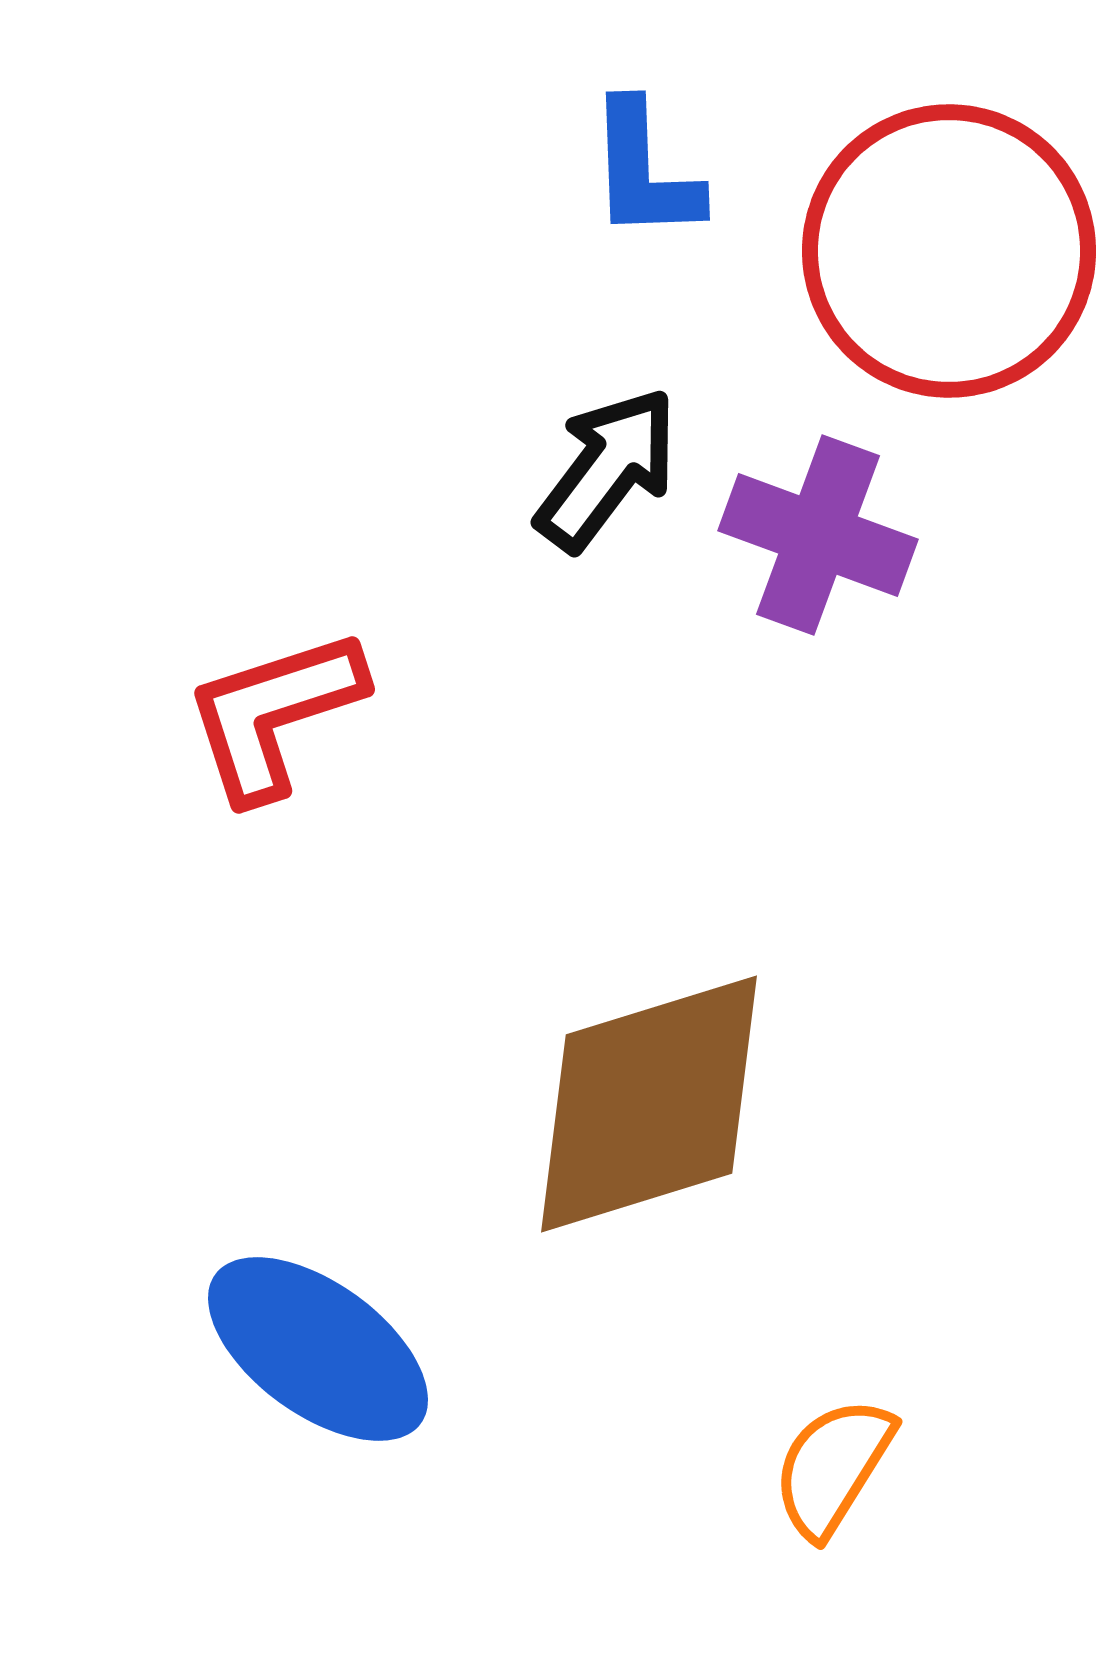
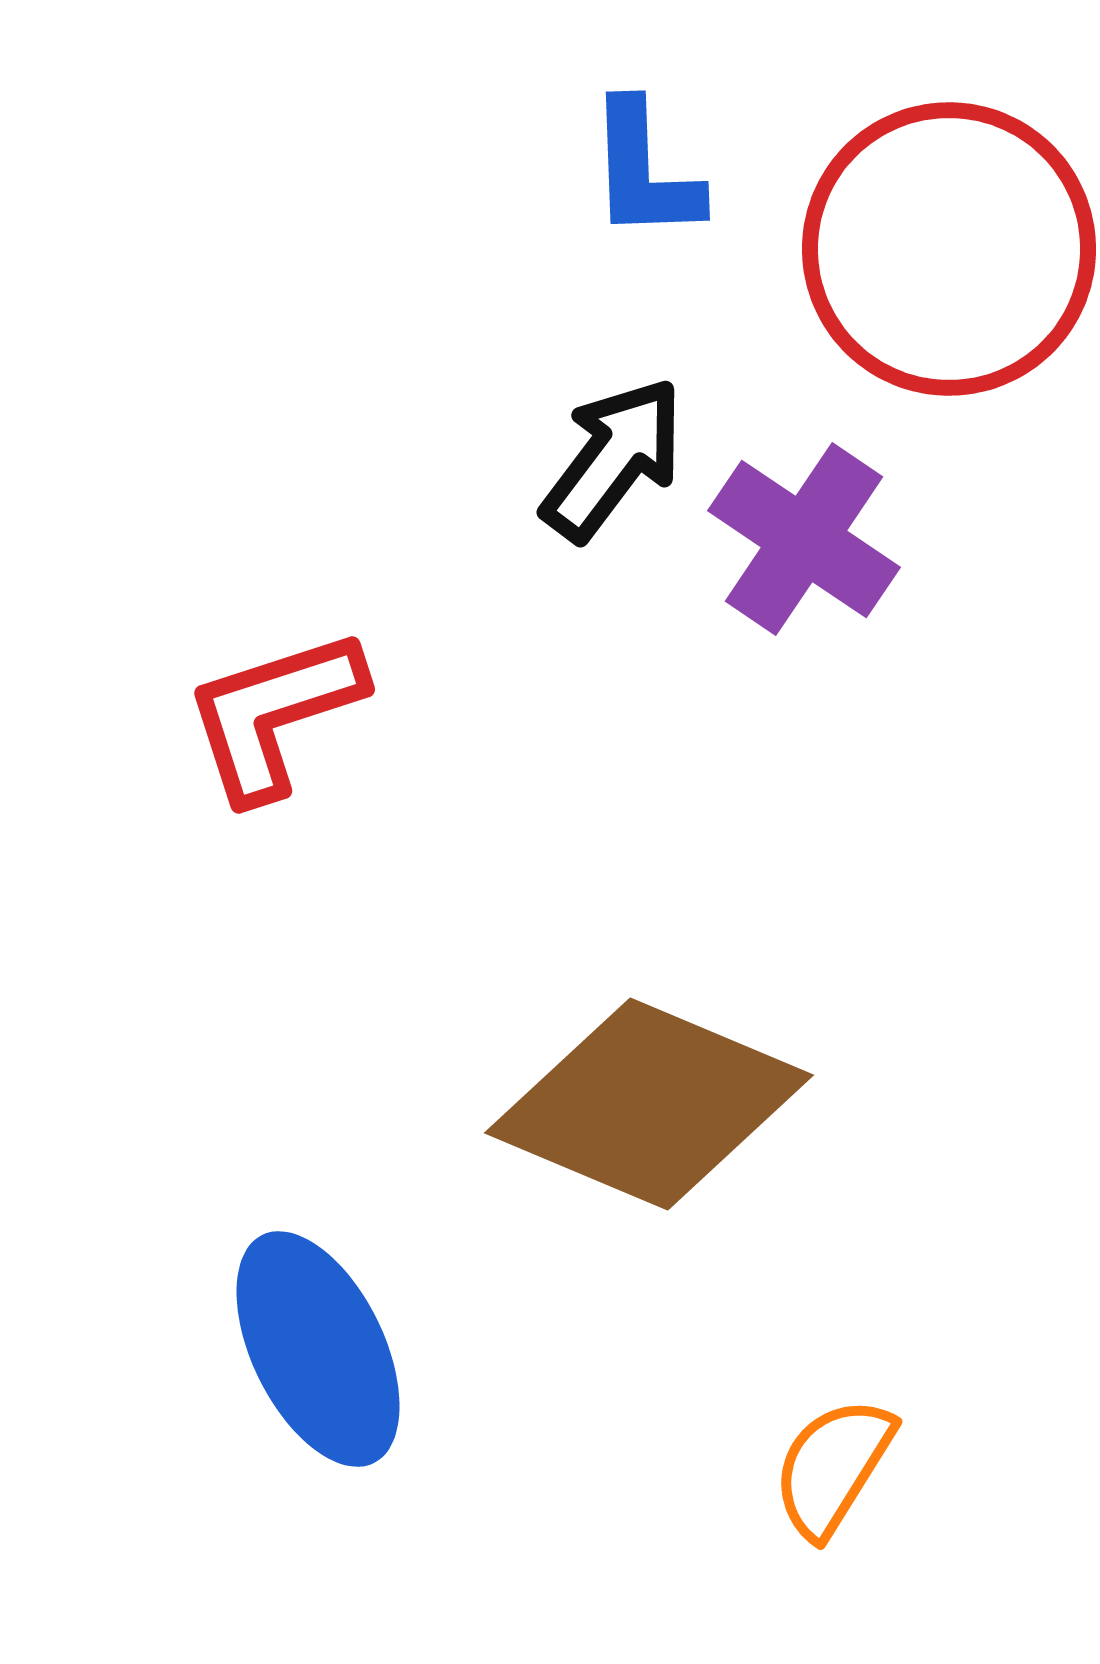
red circle: moved 2 px up
black arrow: moved 6 px right, 10 px up
purple cross: moved 14 px left, 4 px down; rotated 14 degrees clockwise
brown diamond: rotated 40 degrees clockwise
blue ellipse: rotated 28 degrees clockwise
